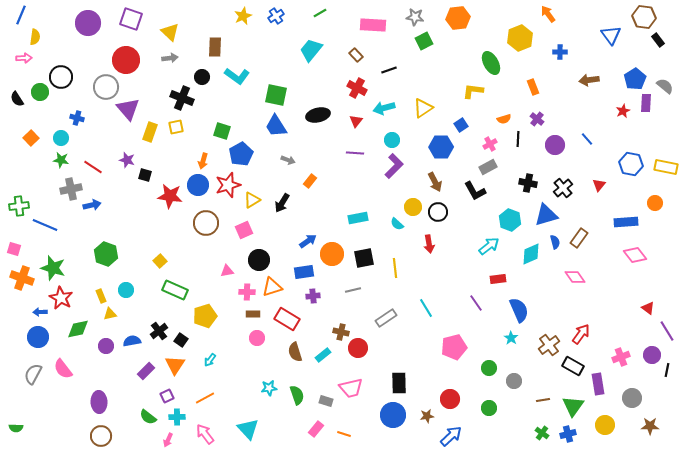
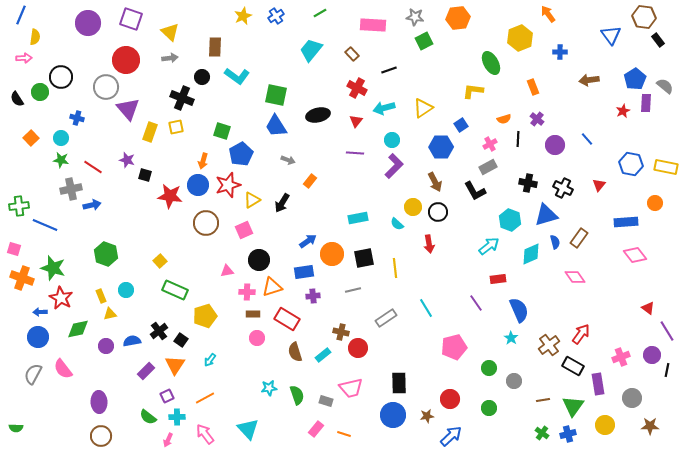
brown rectangle at (356, 55): moved 4 px left, 1 px up
black cross at (563, 188): rotated 24 degrees counterclockwise
